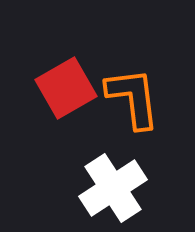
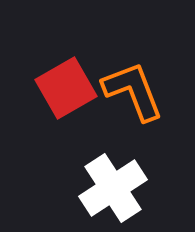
orange L-shape: moved 7 px up; rotated 14 degrees counterclockwise
